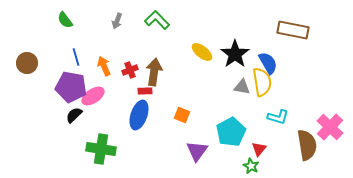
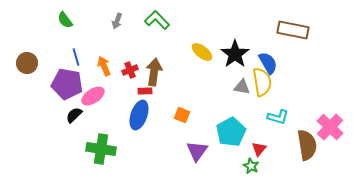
purple pentagon: moved 4 px left, 3 px up
